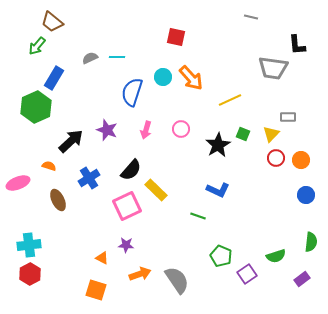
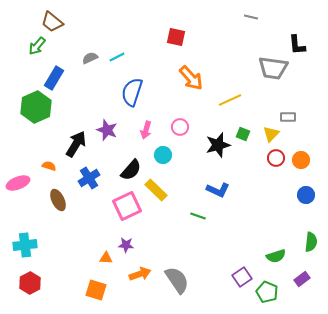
cyan line at (117, 57): rotated 28 degrees counterclockwise
cyan circle at (163, 77): moved 78 px down
pink circle at (181, 129): moved 1 px left, 2 px up
black arrow at (71, 141): moved 5 px right, 3 px down; rotated 16 degrees counterclockwise
black star at (218, 145): rotated 15 degrees clockwise
cyan cross at (29, 245): moved 4 px left
green pentagon at (221, 256): moved 46 px right, 36 px down
orange triangle at (102, 258): moved 4 px right; rotated 24 degrees counterclockwise
red hexagon at (30, 274): moved 9 px down
purple square at (247, 274): moved 5 px left, 3 px down
